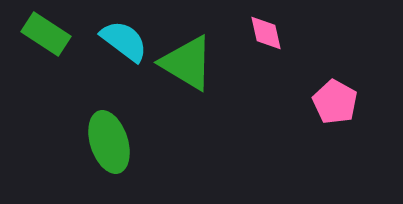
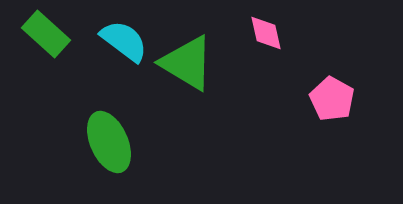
green rectangle: rotated 9 degrees clockwise
pink pentagon: moved 3 px left, 3 px up
green ellipse: rotated 6 degrees counterclockwise
